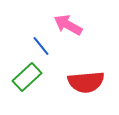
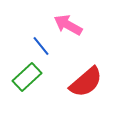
red semicircle: rotated 36 degrees counterclockwise
